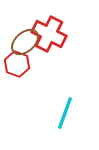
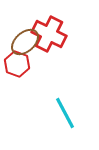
cyan line: rotated 48 degrees counterclockwise
